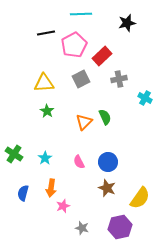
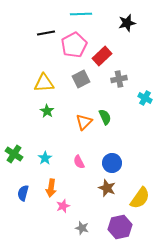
blue circle: moved 4 px right, 1 px down
